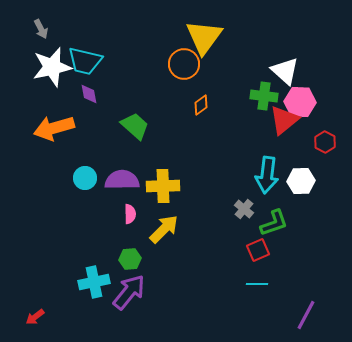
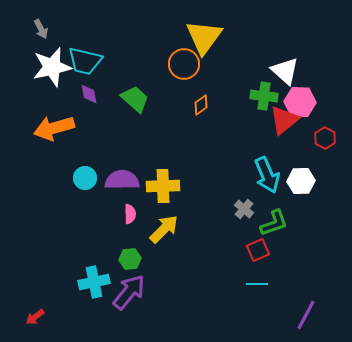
green trapezoid: moved 27 px up
red hexagon: moved 4 px up
cyan arrow: rotated 30 degrees counterclockwise
